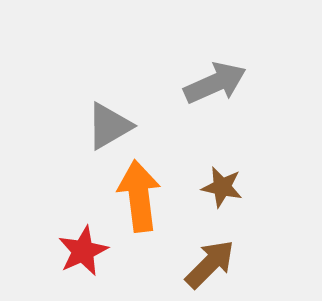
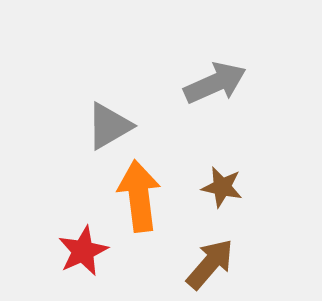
brown arrow: rotated 4 degrees counterclockwise
